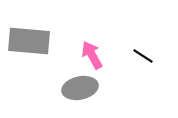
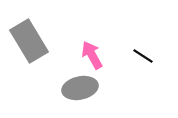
gray rectangle: rotated 54 degrees clockwise
